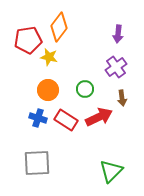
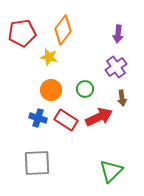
orange diamond: moved 4 px right, 3 px down
red pentagon: moved 6 px left, 7 px up
orange circle: moved 3 px right
